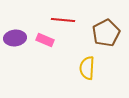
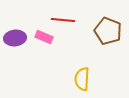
brown pentagon: moved 2 px right, 2 px up; rotated 24 degrees counterclockwise
pink rectangle: moved 1 px left, 3 px up
yellow semicircle: moved 5 px left, 11 px down
